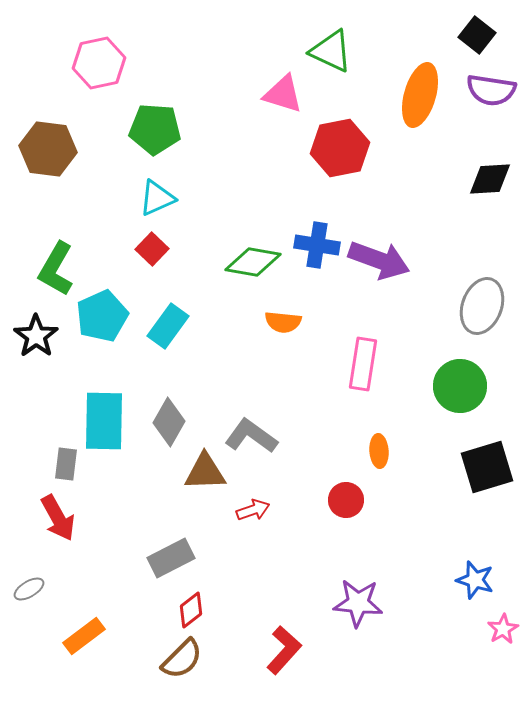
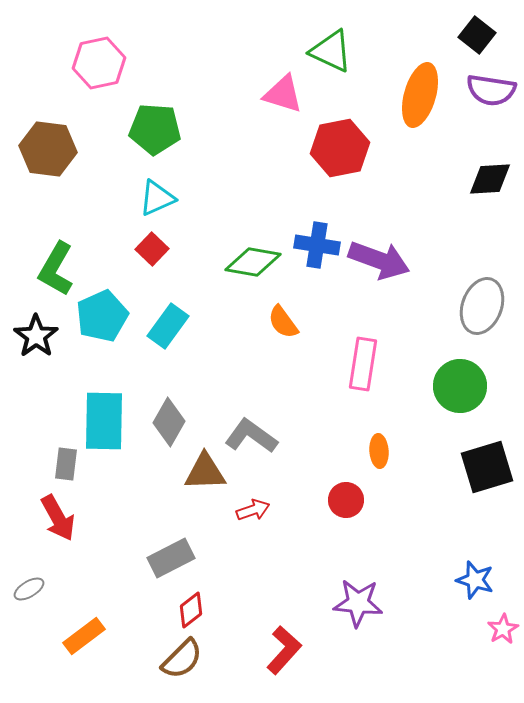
orange semicircle at (283, 322): rotated 48 degrees clockwise
